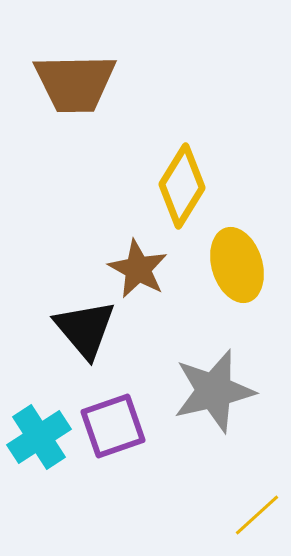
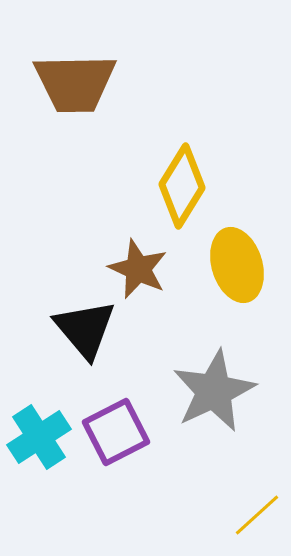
brown star: rotated 4 degrees counterclockwise
gray star: rotated 12 degrees counterclockwise
purple square: moved 3 px right, 6 px down; rotated 8 degrees counterclockwise
